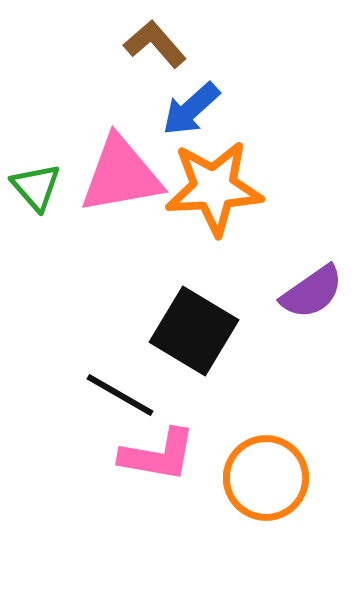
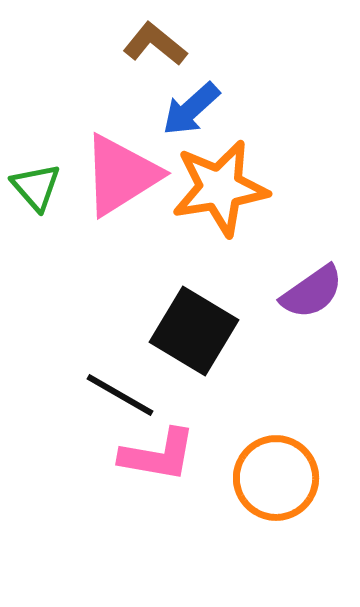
brown L-shape: rotated 10 degrees counterclockwise
pink triangle: rotated 22 degrees counterclockwise
orange star: moved 6 px right; rotated 6 degrees counterclockwise
orange circle: moved 10 px right
